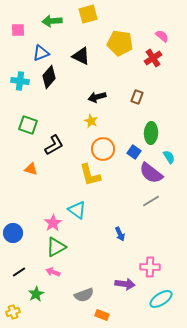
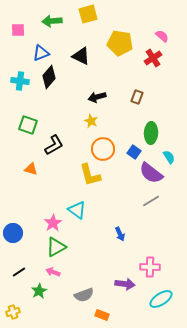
green star: moved 3 px right, 3 px up
